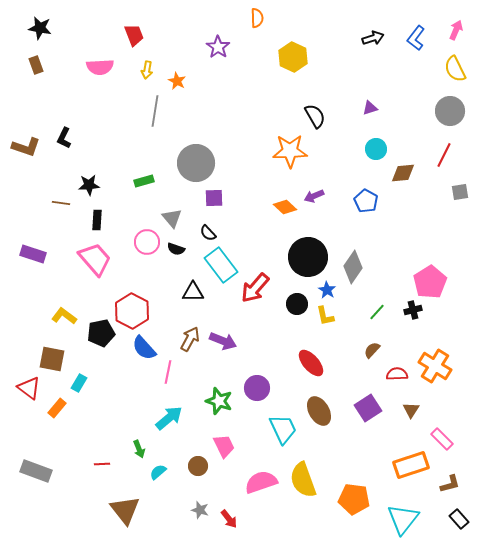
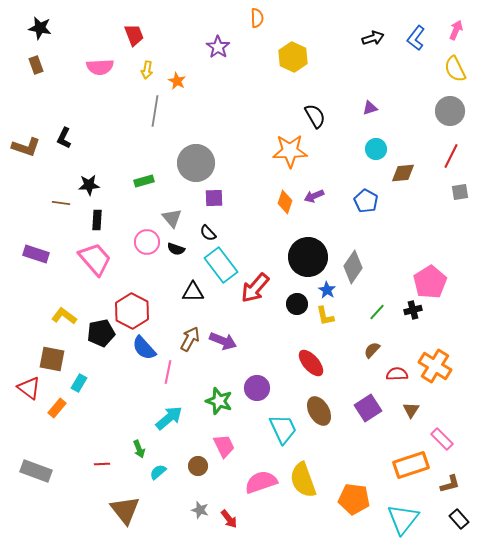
red line at (444, 155): moved 7 px right, 1 px down
orange diamond at (285, 207): moved 5 px up; rotated 65 degrees clockwise
purple rectangle at (33, 254): moved 3 px right
